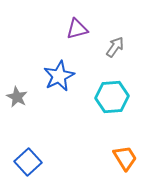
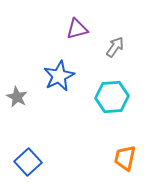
orange trapezoid: rotated 136 degrees counterclockwise
